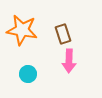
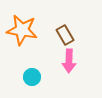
brown rectangle: moved 2 px right, 1 px down; rotated 12 degrees counterclockwise
cyan circle: moved 4 px right, 3 px down
